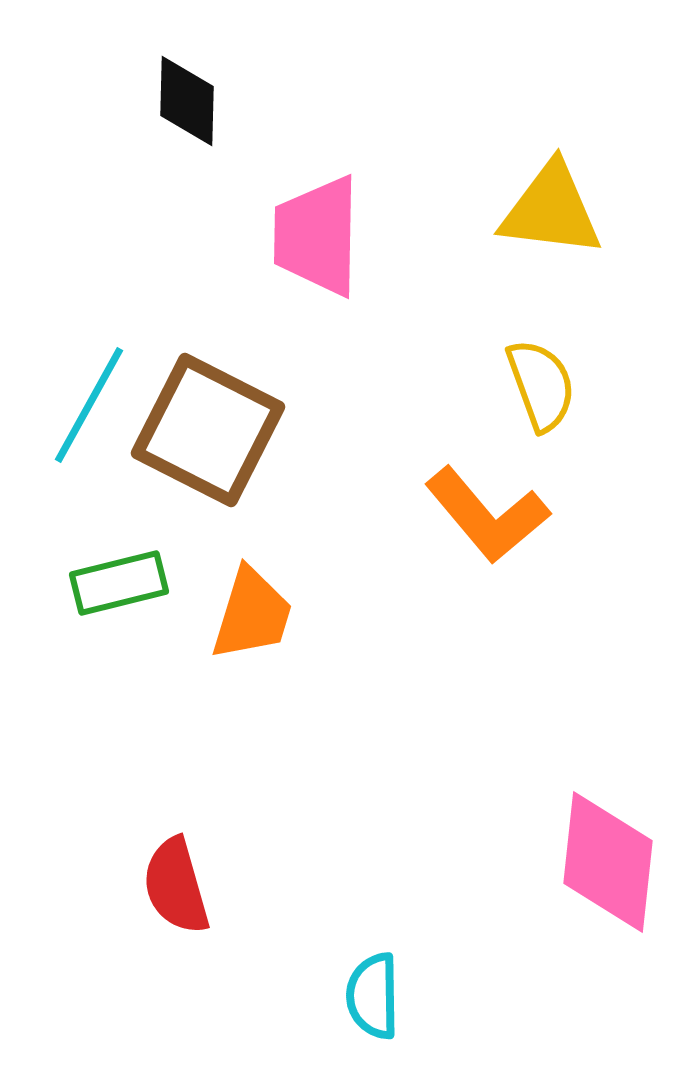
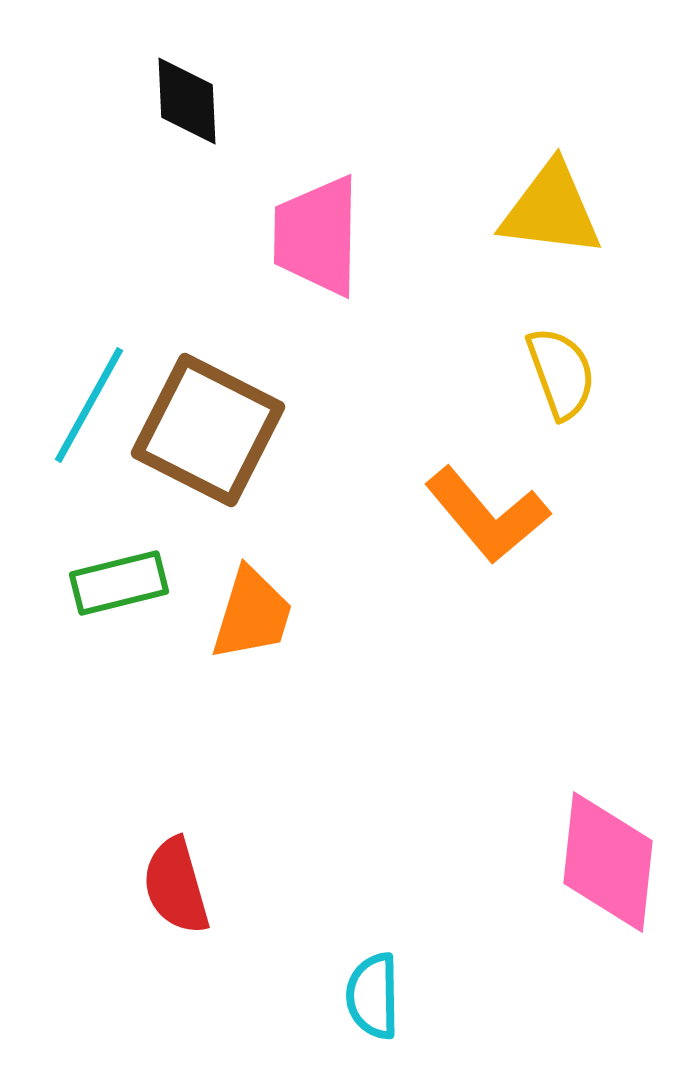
black diamond: rotated 4 degrees counterclockwise
yellow semicircle: moved 20 px right, 12 px up
